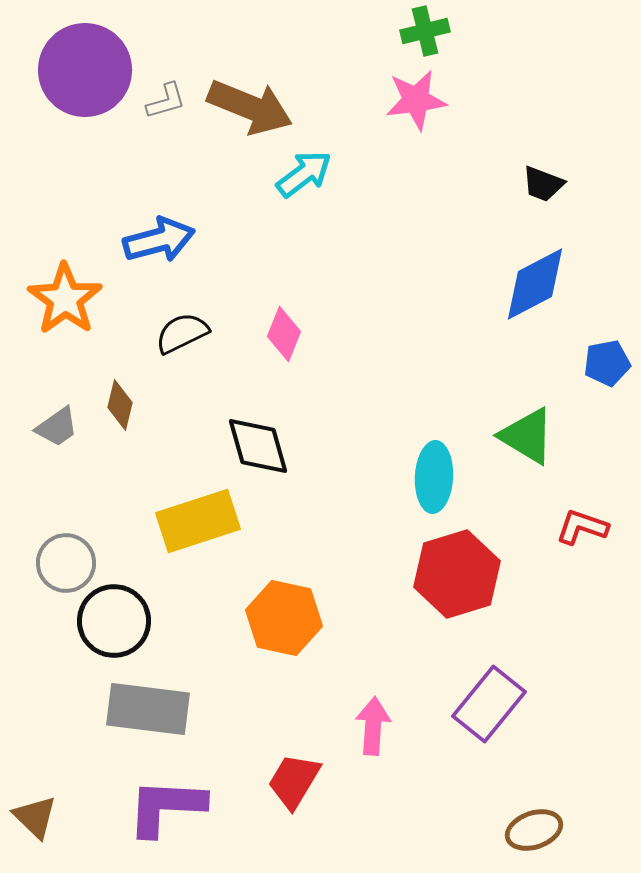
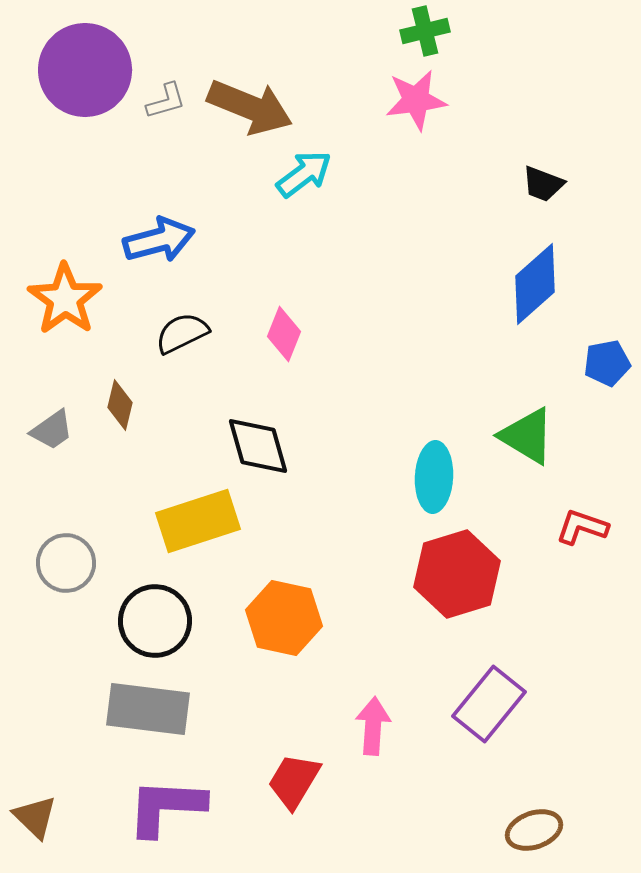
blue diamond: rotated 14 degrees counterclockwise
gray trapezoid: moved 5 px left, 3 px down
black circle: moved 41 px right
